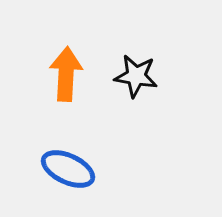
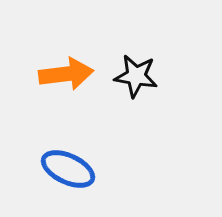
orange arrow: rotated 80 degrees clockwise
